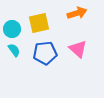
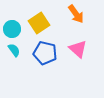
orange arrow: moved 1 px left, 1 px down; rotated 72 degrees clockwise
yellow square: rotated 20 degrees counterclockwise
blue pentagon: rotated 20 degrees clockwise
